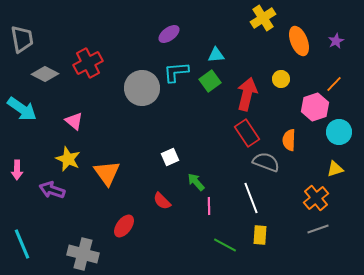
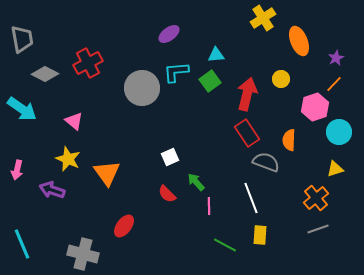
purple star: moved 17 px down
pink arrow: rotated 12 degrees clockwise
red semicircle: moved 5 px right, 7 px up
